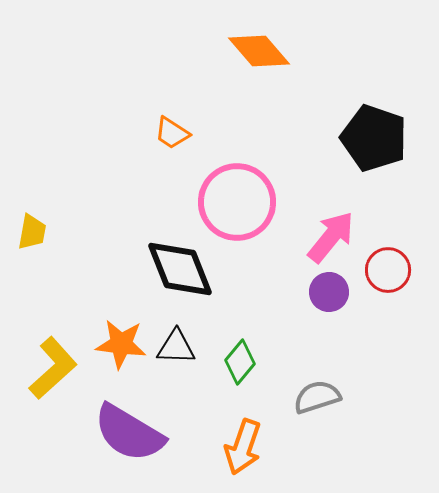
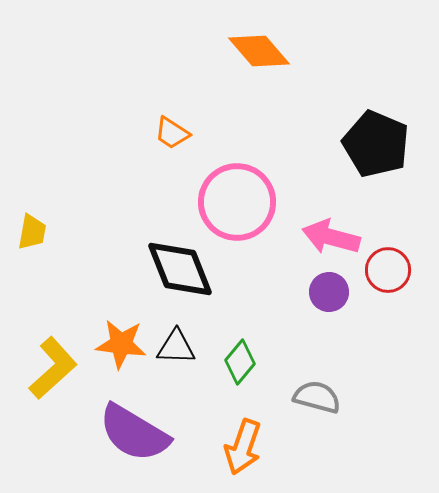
black pentagon: moved 2 px right, 6 px down; rotated 4 degrees clockwise
pink arrow: rotated 114 degrees counterclockwise
gray semicircle: rotated 33 degrees clockwise
purple semicircle: moved 5 px right
